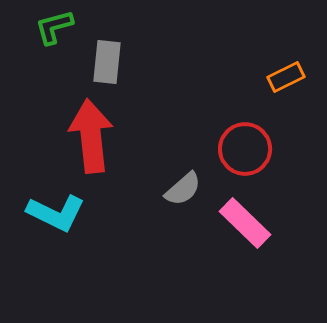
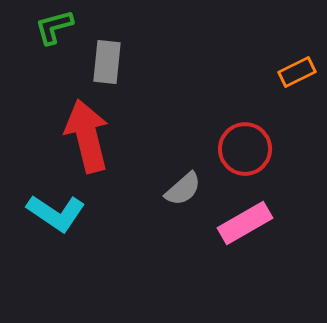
orange rectangle: moved 11 px right, 5 px up
red arrow: moved 4 px left; rotated 8 degrees counterclockwise
cyan L-shape: rotated 8 degrees clockwise
pink rectangle: rotated 74 degrees counterclockwise
